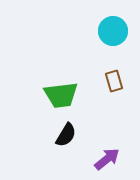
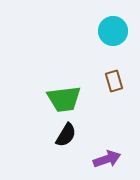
green trapezoid: moved 3 px right, 4 px down
purple arrow: rotated 20 degrees clockwise
